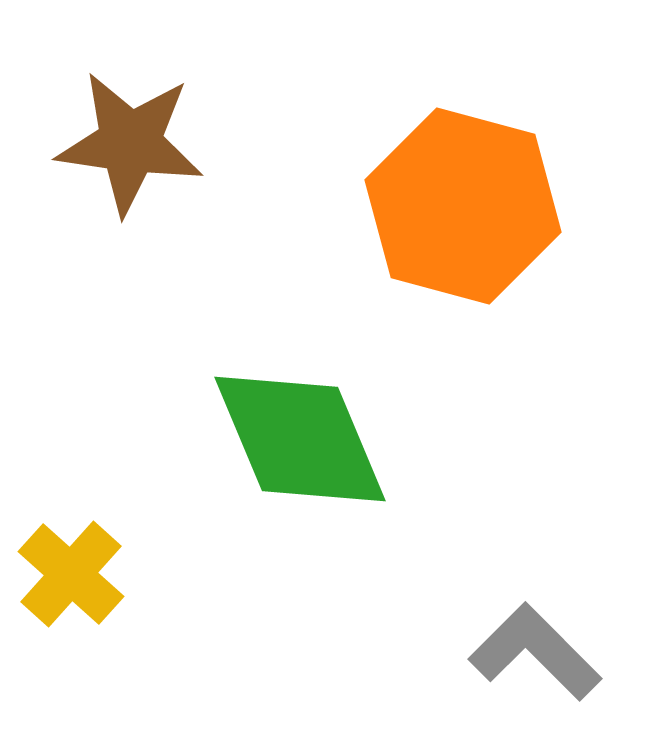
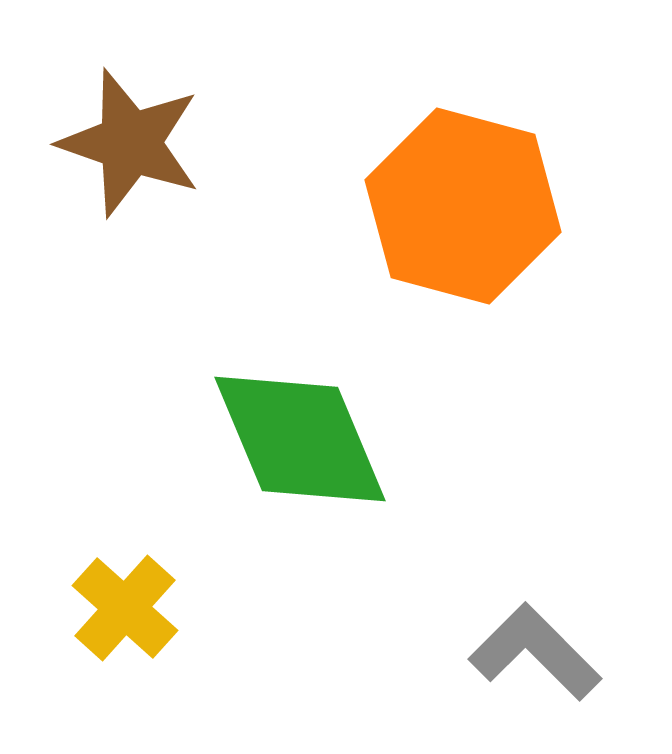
brown star: rotated 11 degrees clockwise
yellow cross: moved 54 px right, 34 px down
